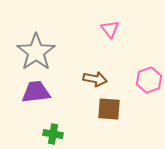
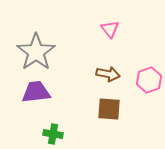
brown arrow: moved 13 px right, 5 px up
